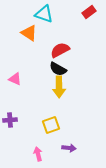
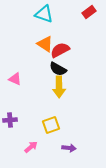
orange triangle: moved 16 px right, 11 px down
pink arrow: moved 7 px left, 7 px up; rotated 64 degrees clockwise
